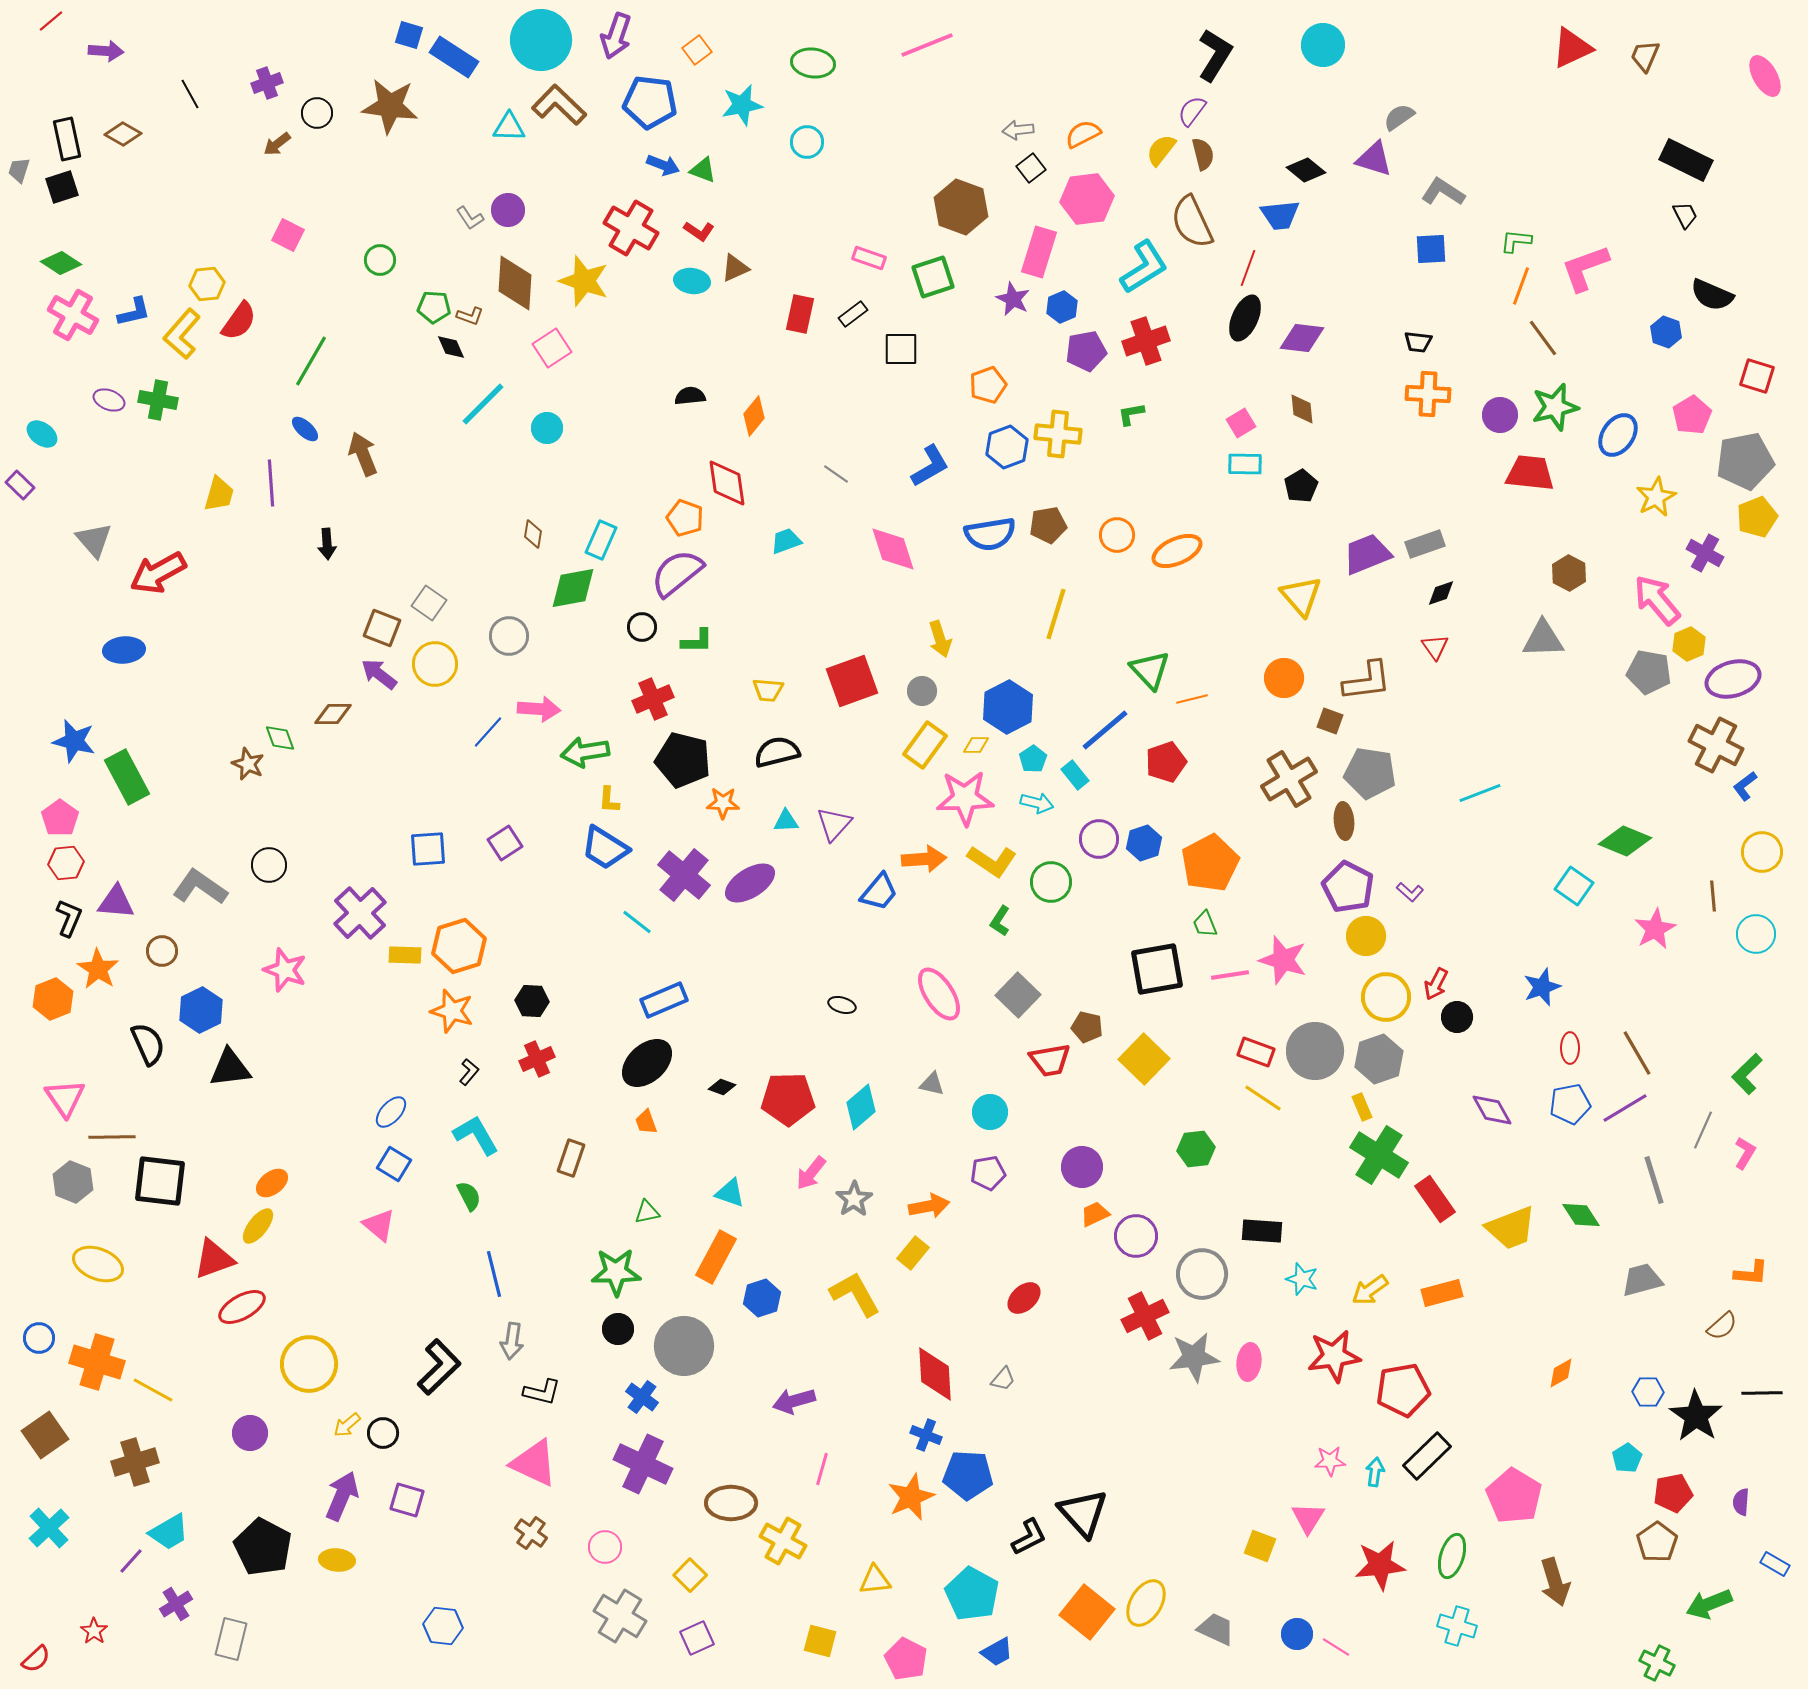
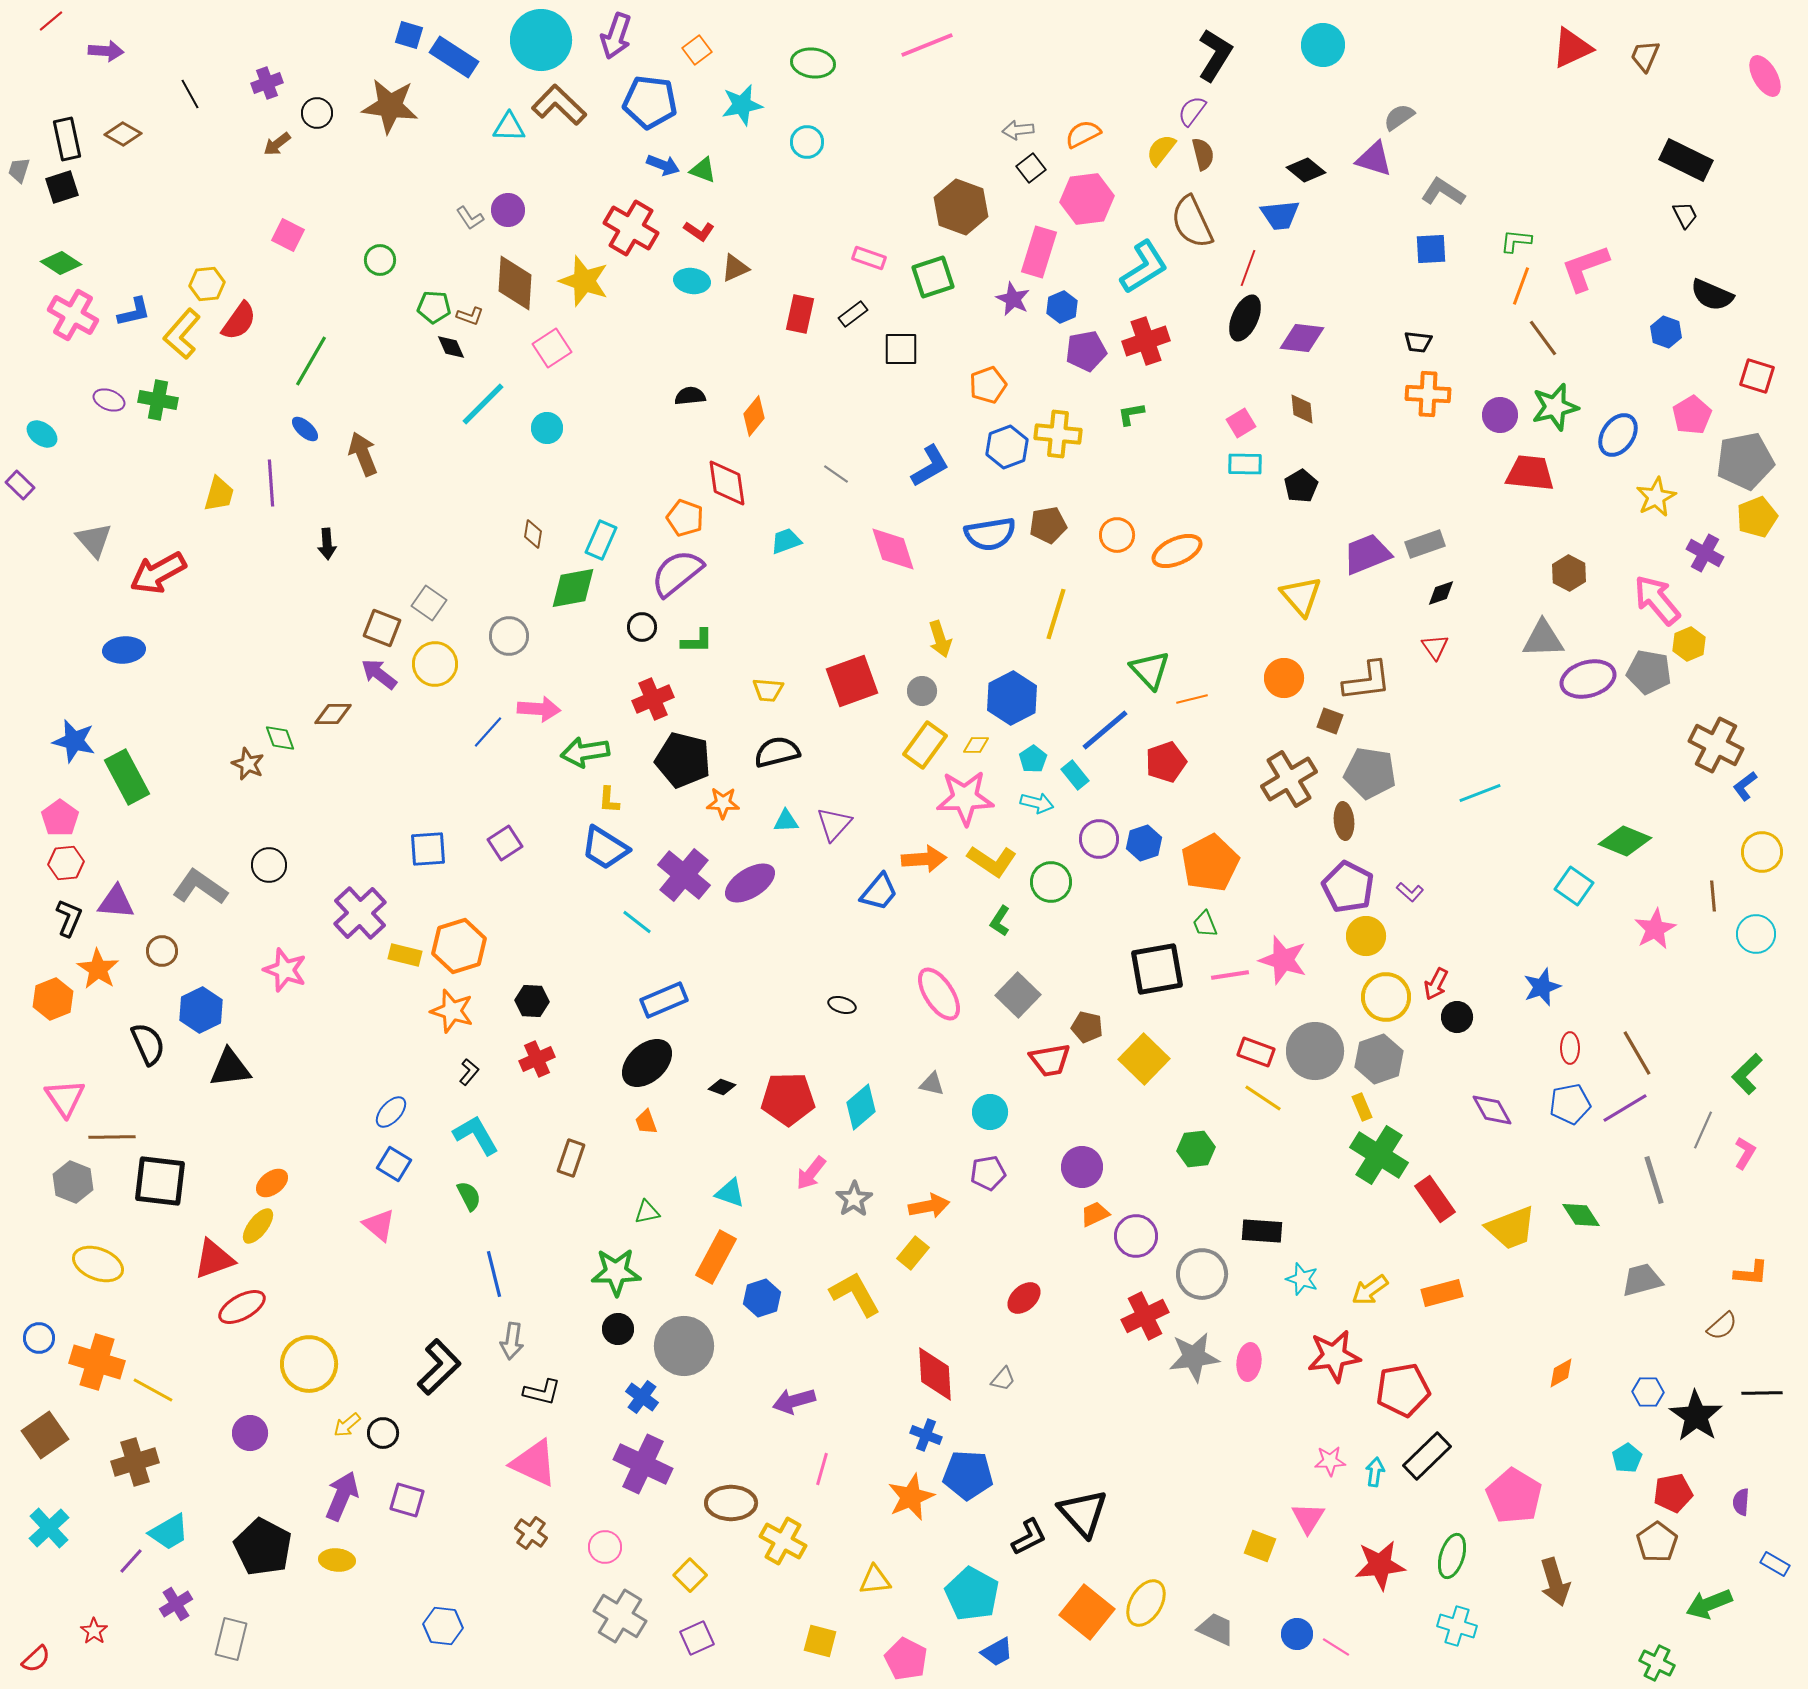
purple ellipse at (1733, 679): moved 145 px left
blue hexagon at (1008, 707): moved 4 px right, 9 px up
yellow rectangle at (405, 955): rotated 12 degrees clockwise
